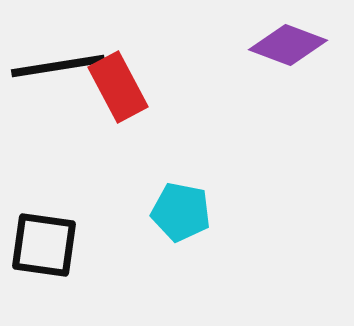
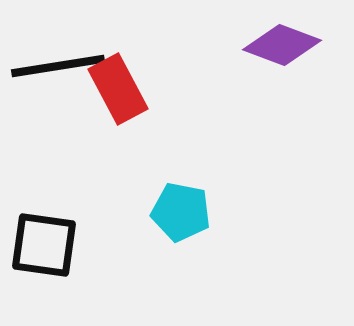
purple diamond: moved 6 px left
red rectangle: moved 2 px down
